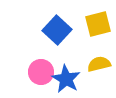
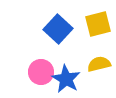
blue square: moved 1 px right, 1 px up
